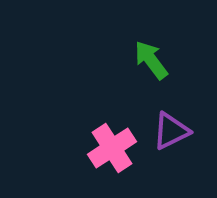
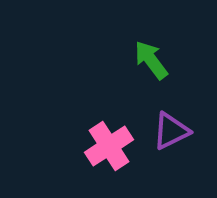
pink cross: moved 3 px left, 2 px up
